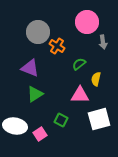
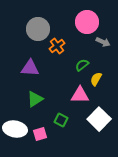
gray circle: moved 3 px up
gray arrow: rotated 56 degrees counterclockwise
orange cross: rotated 21 degrees clockwise
green semicircle: moved 3 px right, 1 px down
purple triangle: rotated 18 degrees counterclockwise
yellow semicircle: rotated 16 degrees clockwise
green triangle: moved 5 px down
white square: rotated 30 degrees counterclockwise
white ellipse: moved 3 px down
pink square: rotated 16 degrees clockwise
